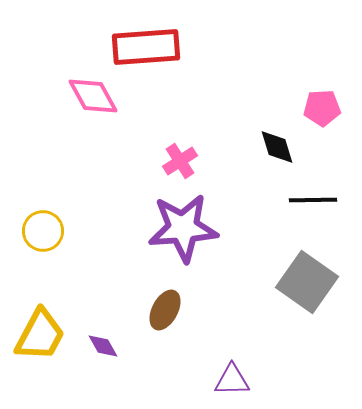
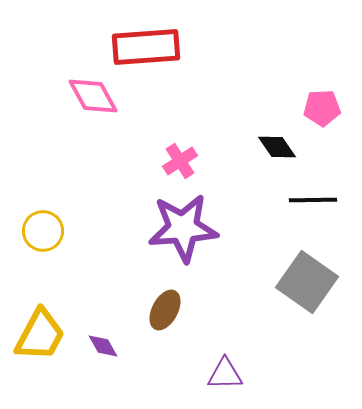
black diamond: rotated 18 degrees counterclockwise
purple triangle: moved 7 px left, 6 px up
